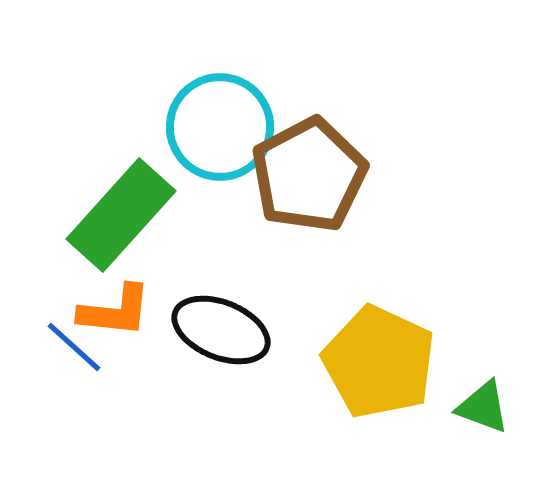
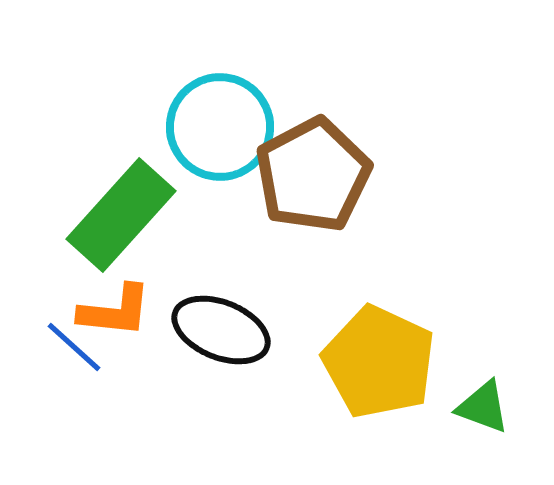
brown pentagon: moved 4 px right
